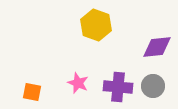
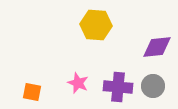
yellow hexagon: rotated 16 degrees counterclockwise
